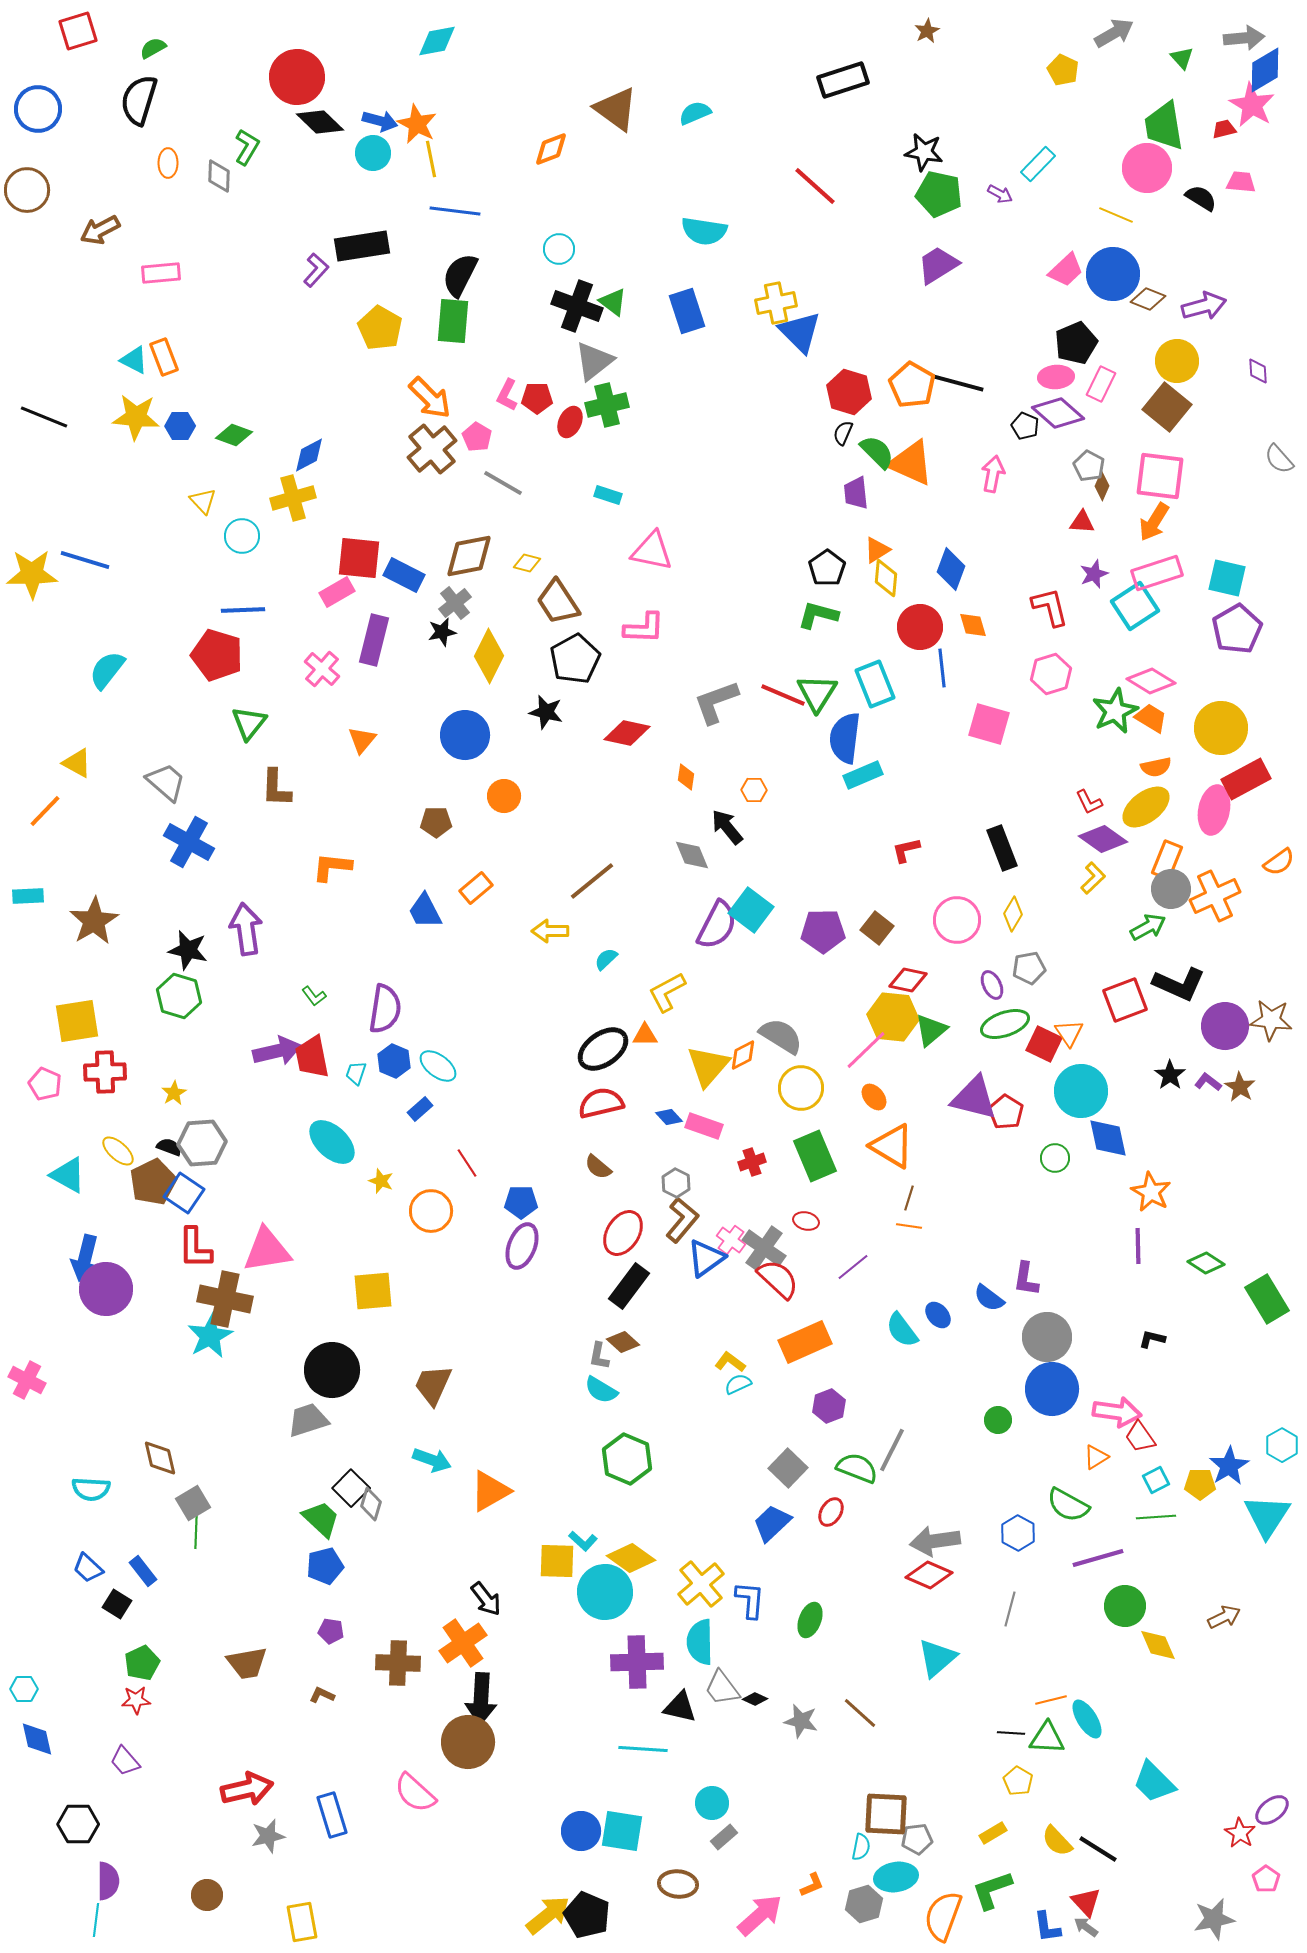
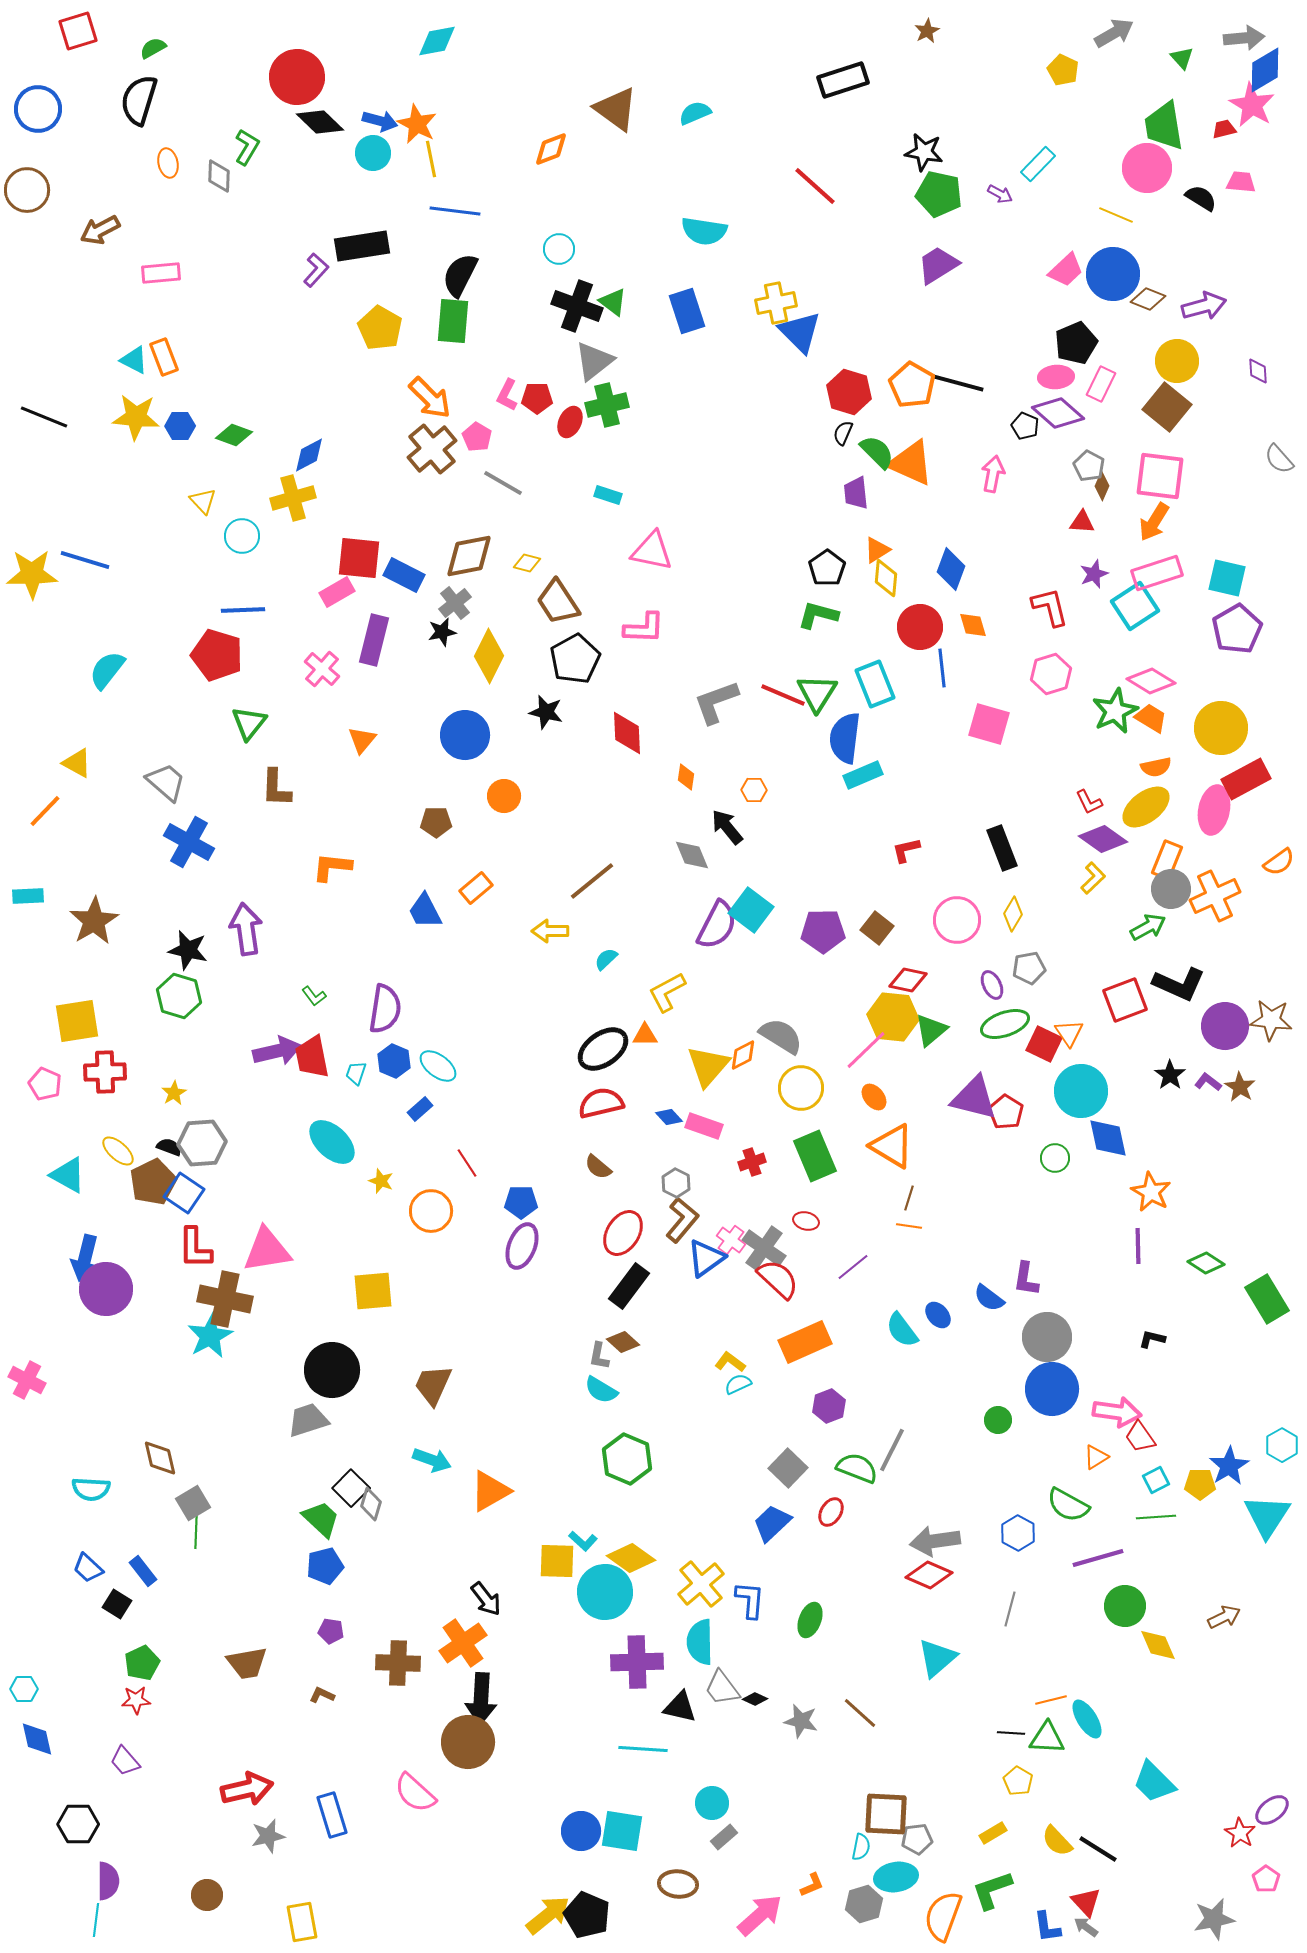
orange ellipse at (168, 163): rotated 12 degrees counterclockwise
red diamond at (627, 733): rotated 75 degrees clockwise
